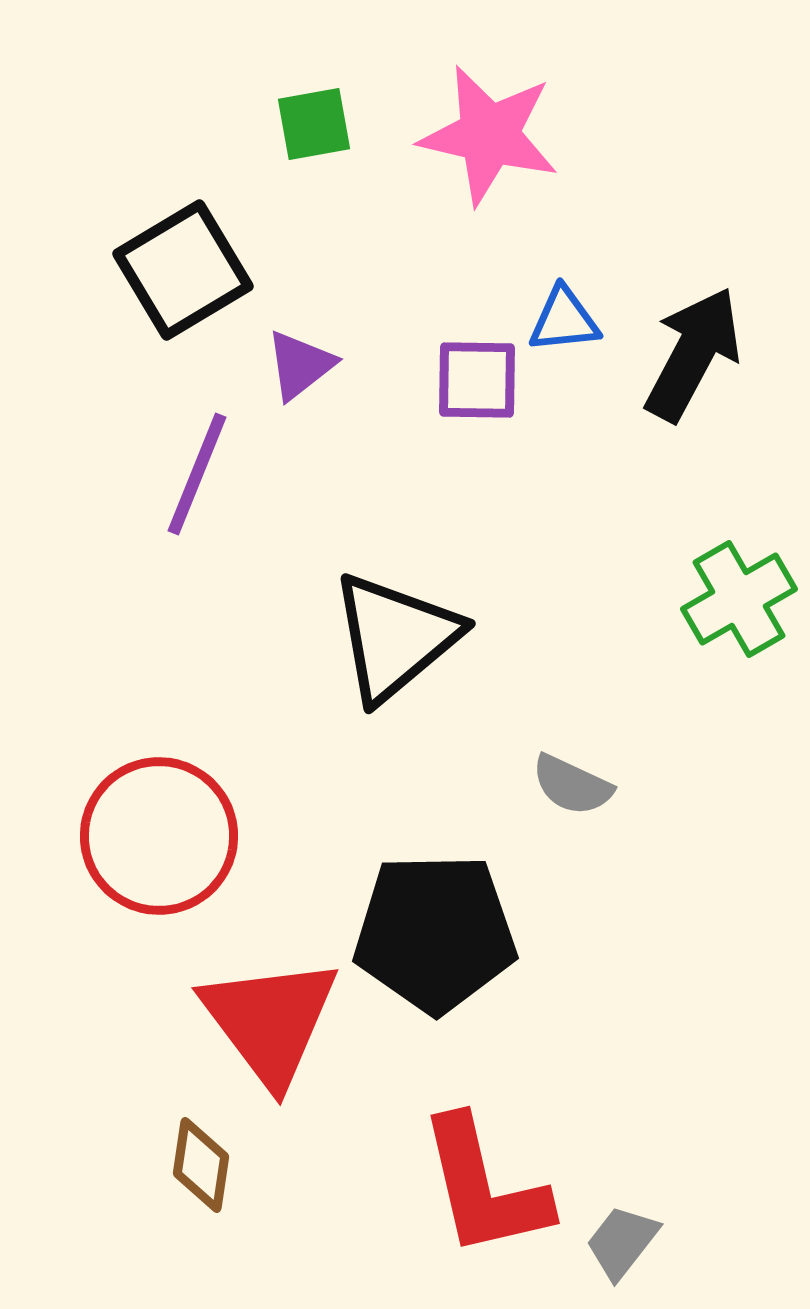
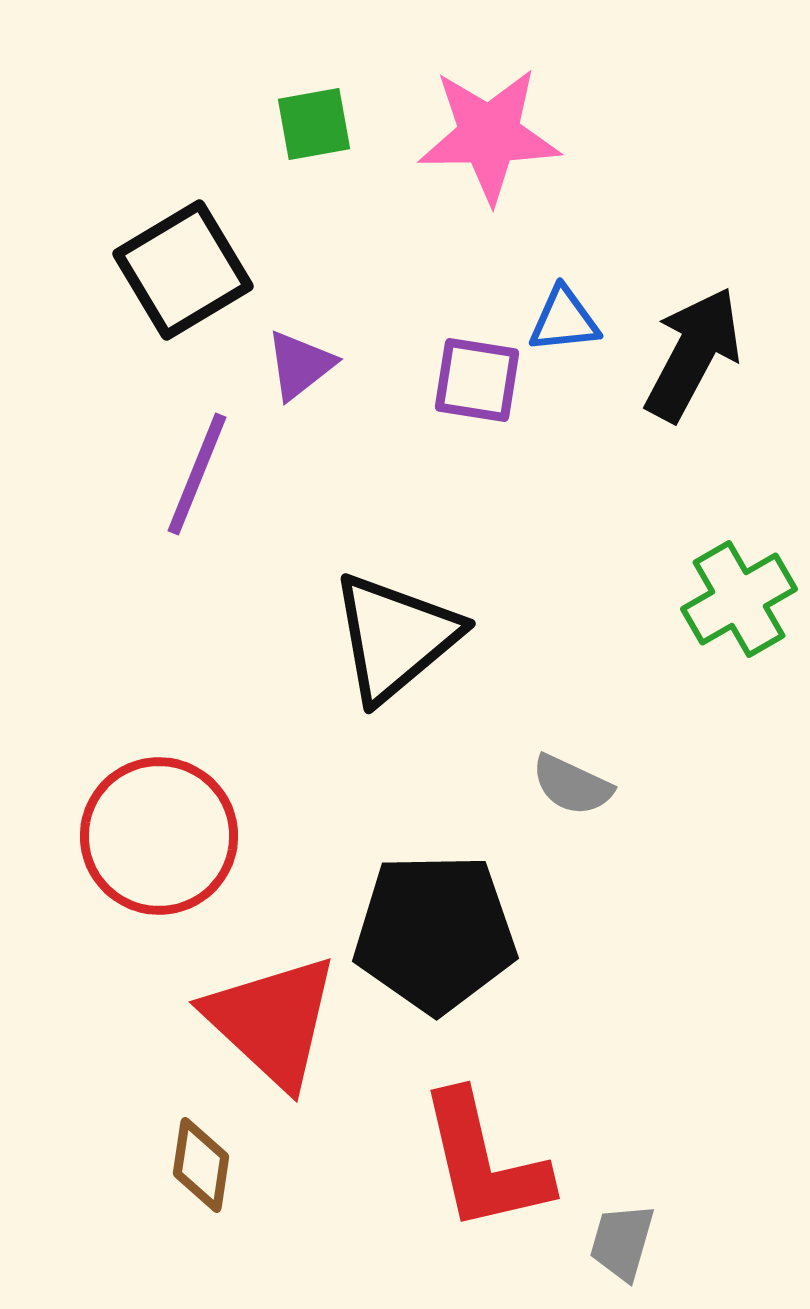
pink star: rotated 14 degrees counterclockwise
purple square: rotated 8 degrees clockwise
red triangle: moved 2 px right; rotated 10 degrees counterclockwise
red L-shape: moved 25 px up
gray trapezoid: rotated 22 degrees counterclockwise
